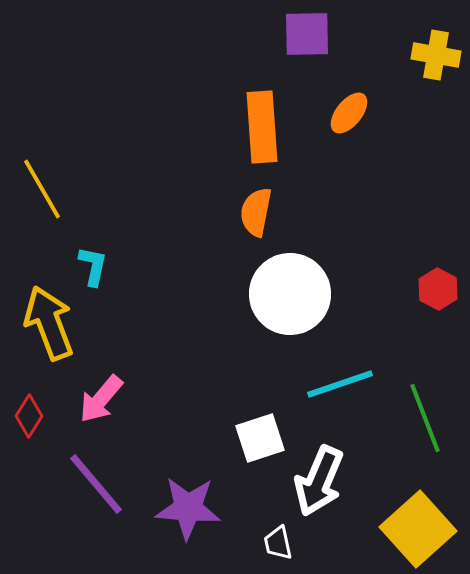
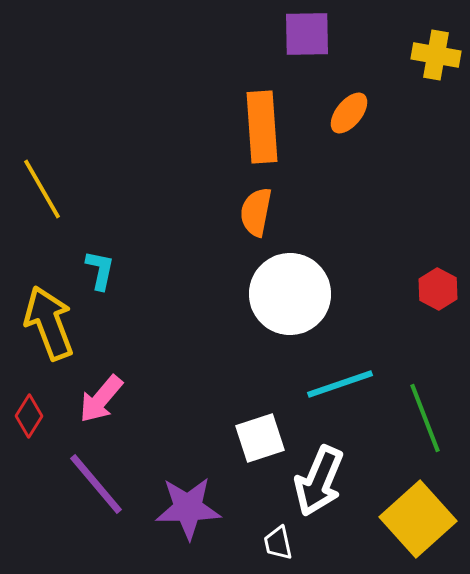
cyan L-shape: moved 7 px right, 4 px down
purple star: rotated 6 degrees counterclockwise
yellow square: moved 10 px up
